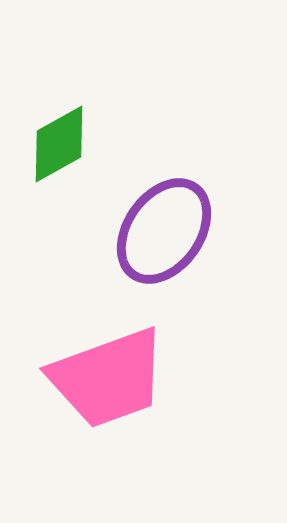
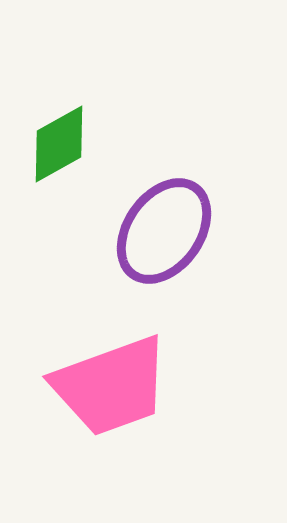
pink trapezoid: moved 3 px right, 8 px down
